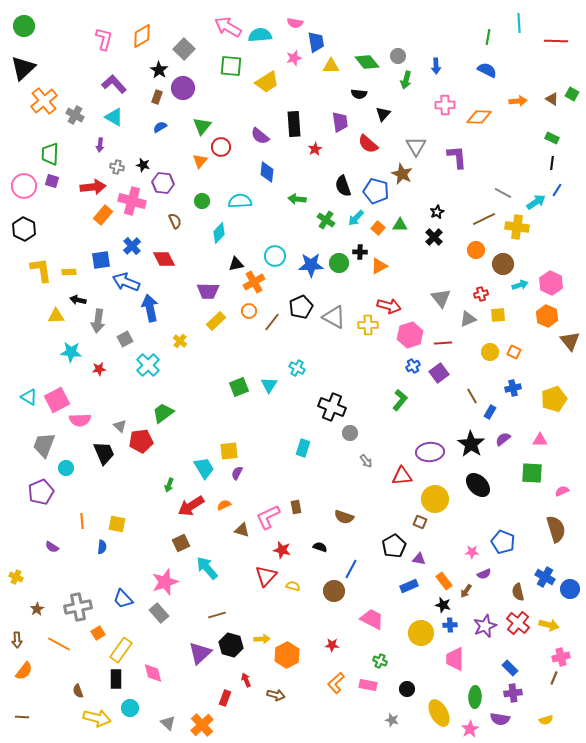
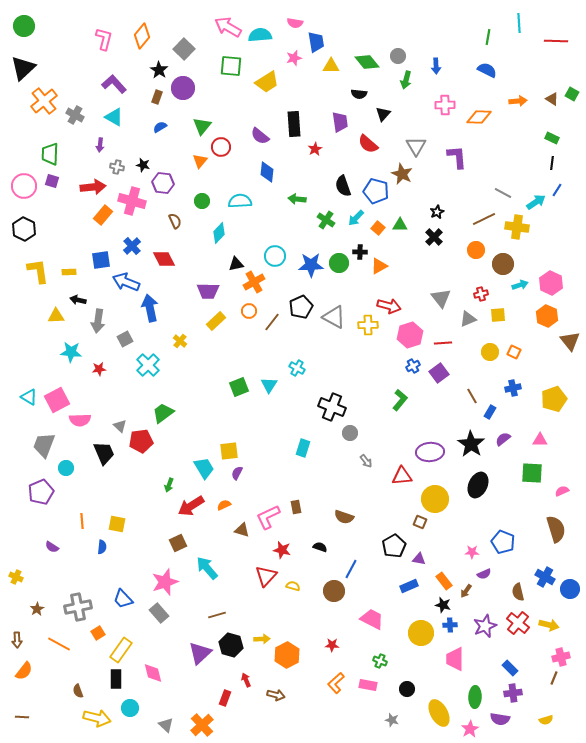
orange diamond at (142, 36): rotated 20 degrees counterclockwise
yellow L-shape at (41, 270): moved 3 px left, 1 px down
black ellipse at (478, 485): rotated 70 degrees clockwise
brown square at (181, 543): moved 3 px left
gray triangle at (168, 723): moved 2 px left, 2 px down
